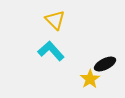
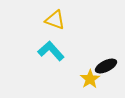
yellow triangle: rotated 25 degrees counterclockwise
black ellipse: moved 1 px right, 2 px down
